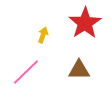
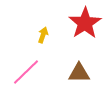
brown triangle: moved 3 px down
